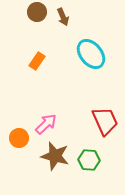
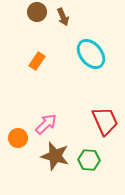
orange circle: moved 1 px left
